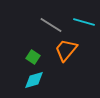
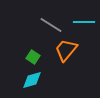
cyan line: rotated 15 degrees counterclockwise
cyan diamond: moved 2 px left
